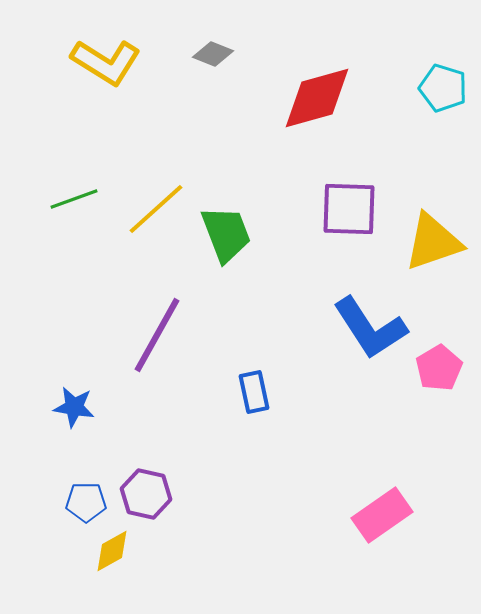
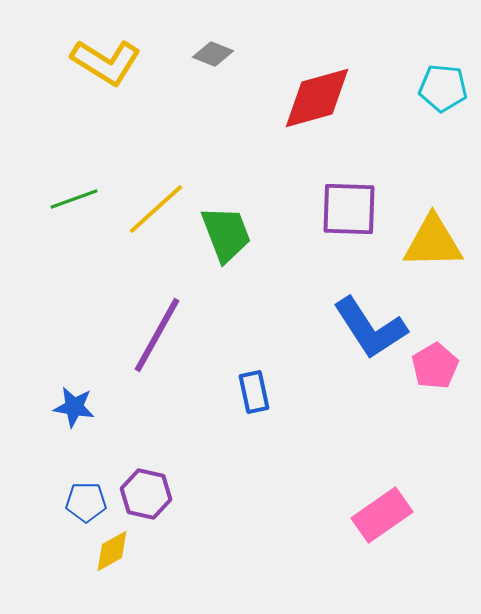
cyan pentagon: rotated 12 degrees counterclockwise
yellow triangle: rotated 18 degrees clockwise
pink pentagon: moved 4 px left, 2 px up
